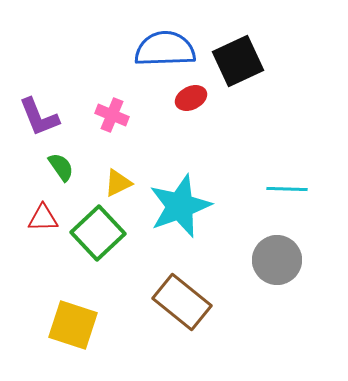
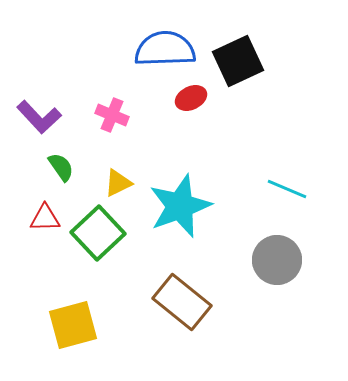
purple L-shape: rotated 21 degrees counterclockwise
cyan line: rotated 21 degrees clockwise
red triangle: moved 2 px right
yellow square: rotated 33 degrees counterclockwise
